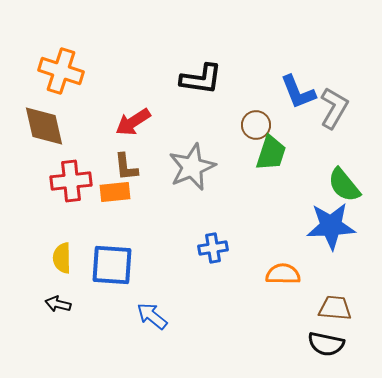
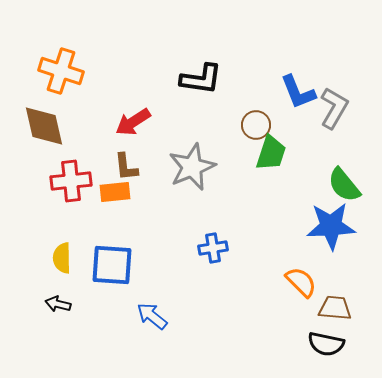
orange semicircle: moved 18 px right, 8 px down; rotated 44 degrees clockwise
